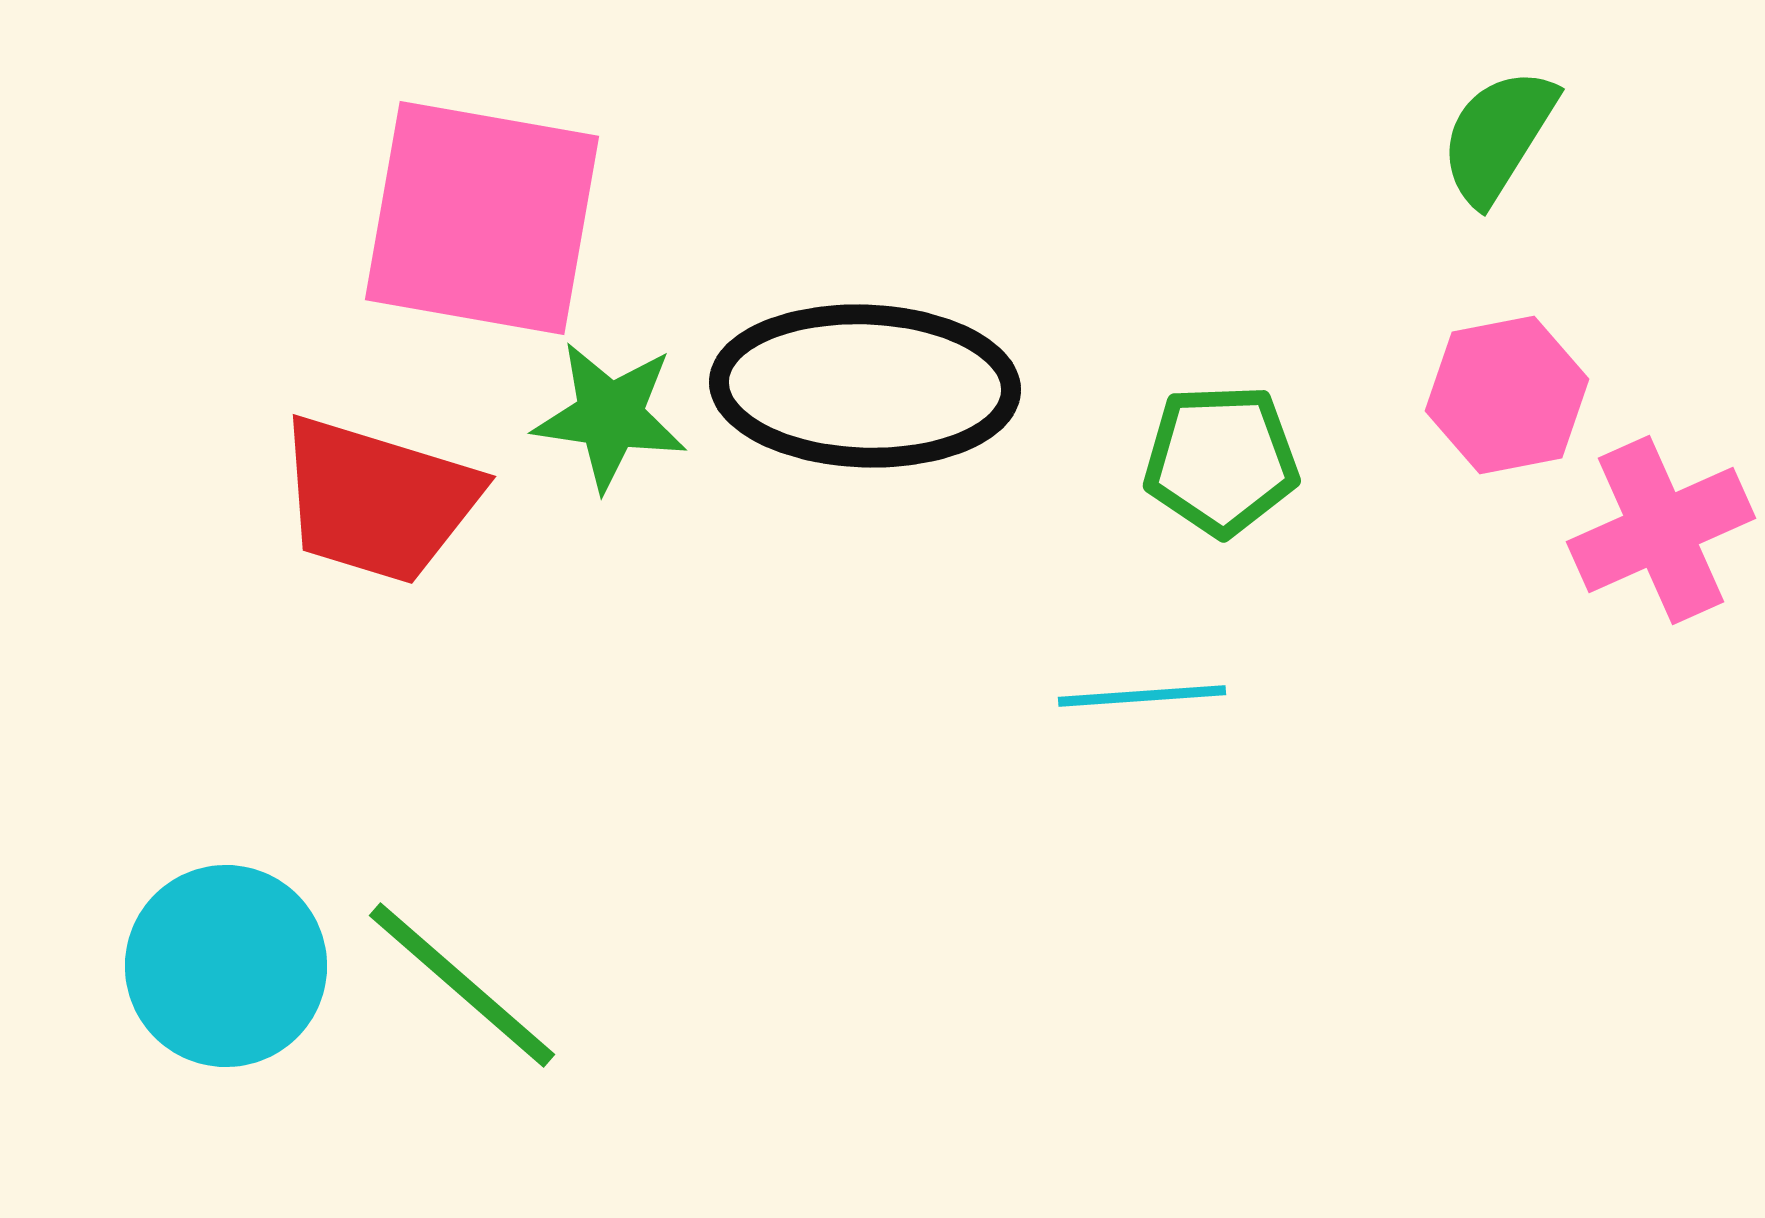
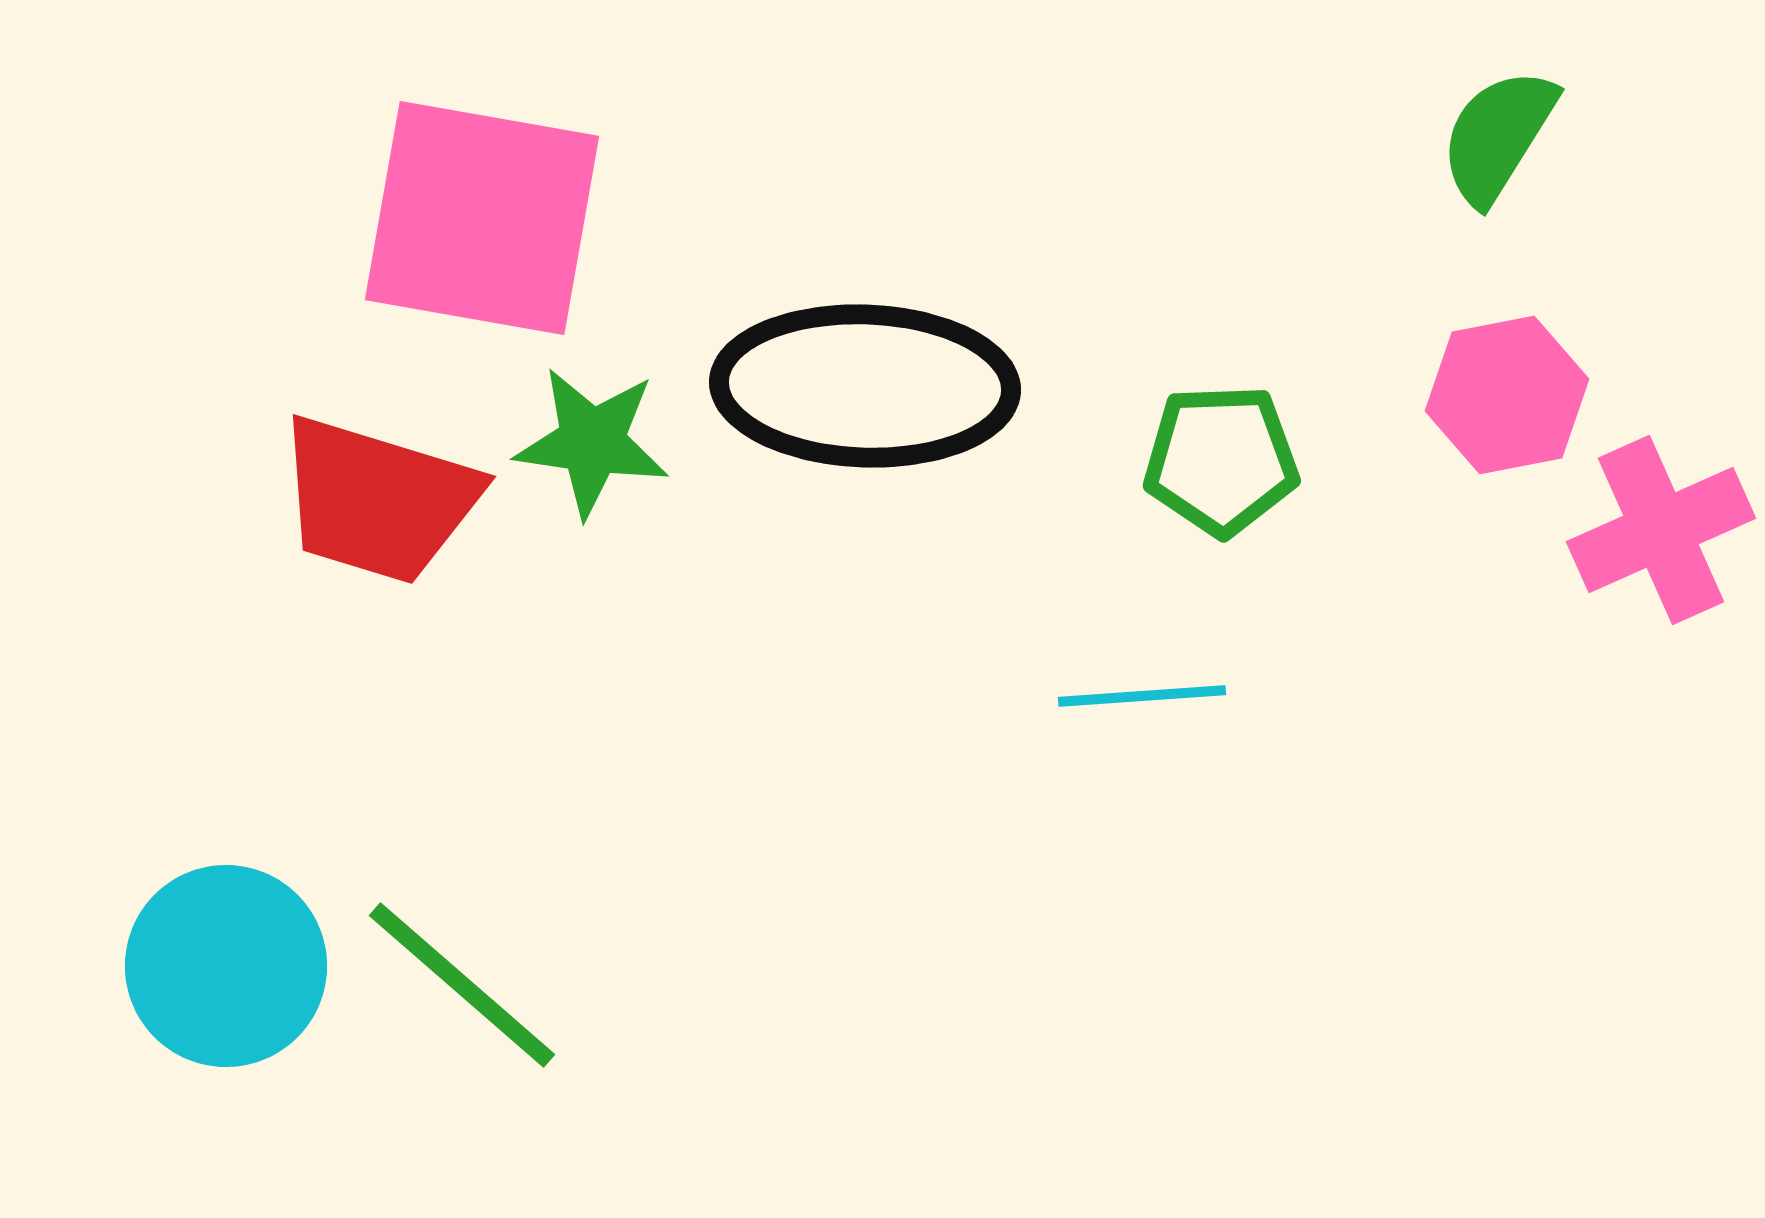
green star: moved 18 px left, 26 px down
